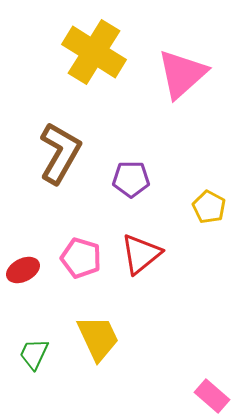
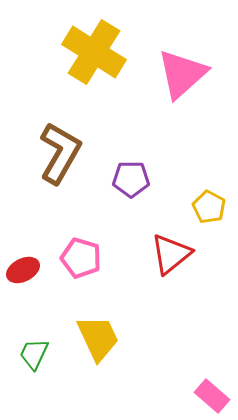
red triangle: moved 30 px right
